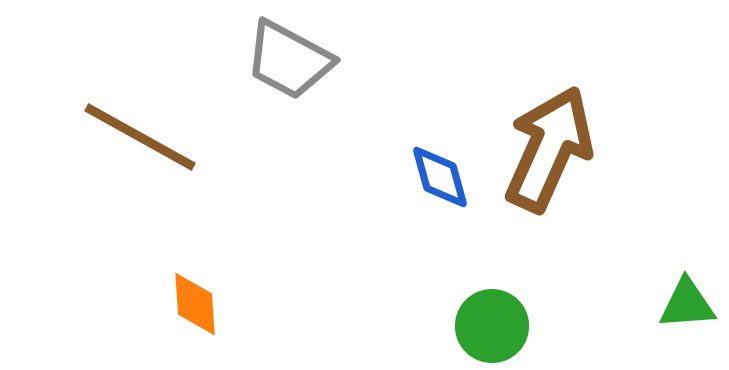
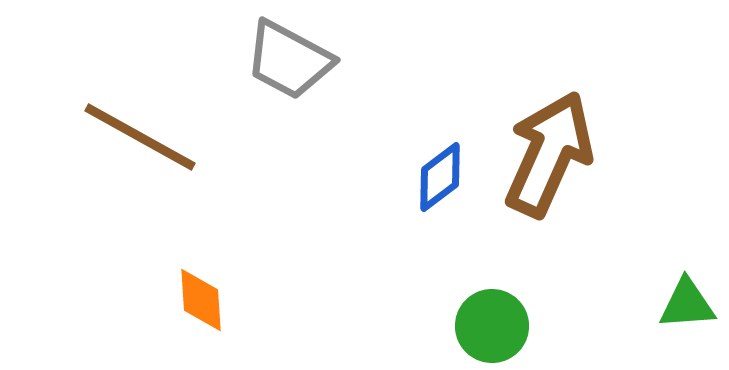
brown arrow: moved 5 px down
blue diamond: rotated 68 degrees clockwise
orange diamond: moved 6 px right, 4 px up
